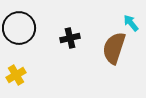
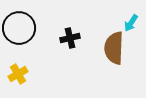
cyan arrow: rotated 108 degrees counterclockwise
brown semicircle: rotated 16 degrees counterclockwise
yellow cross: moved 2 px right, 1 px up
